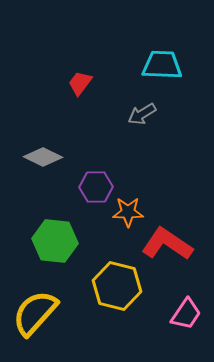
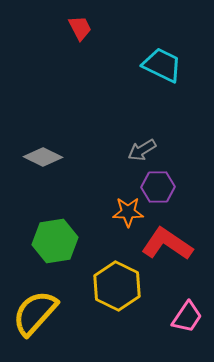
cyan trapezoid: rotated 24 degrees clockwise
red trapezoid: moved 55 px up; rotated 116 degrees clockwise
gray arrow: moved 36 px down
purple hexagon: moved 62 px right
green hexagon: rotated 15 degrees counterclockwise
yellow hexagon: rotated 12 degrees clockwise
pink trapezoid: moved 1 px right, 3 px down
